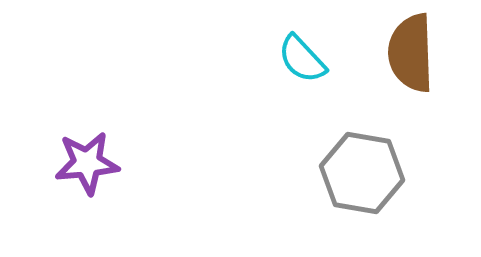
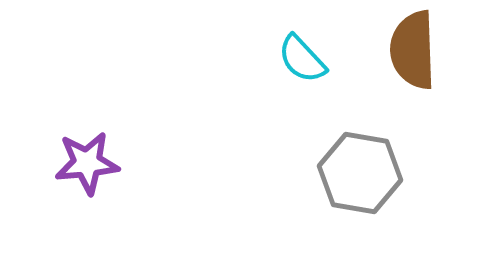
brown semicircle: moved 2 px right, 3 px up
gray hexagon: moved 2 px left
